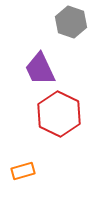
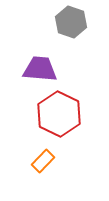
purple trapezoid: rotated 120 degrees clockwise
orange rectangle: moved 20 px right, 10 px up; rotated 30 degrees counterclockwise
